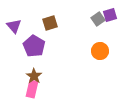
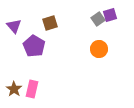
orange circle: moved 1 px left, 2 px up
brown star: moved 20 px left, 13 px down
